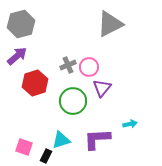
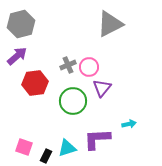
red hexagon: rotated 10 degrees clockwise
cyan arrow: moved 1 px left
cyan triangle: moved 6 px right, 8 px down
